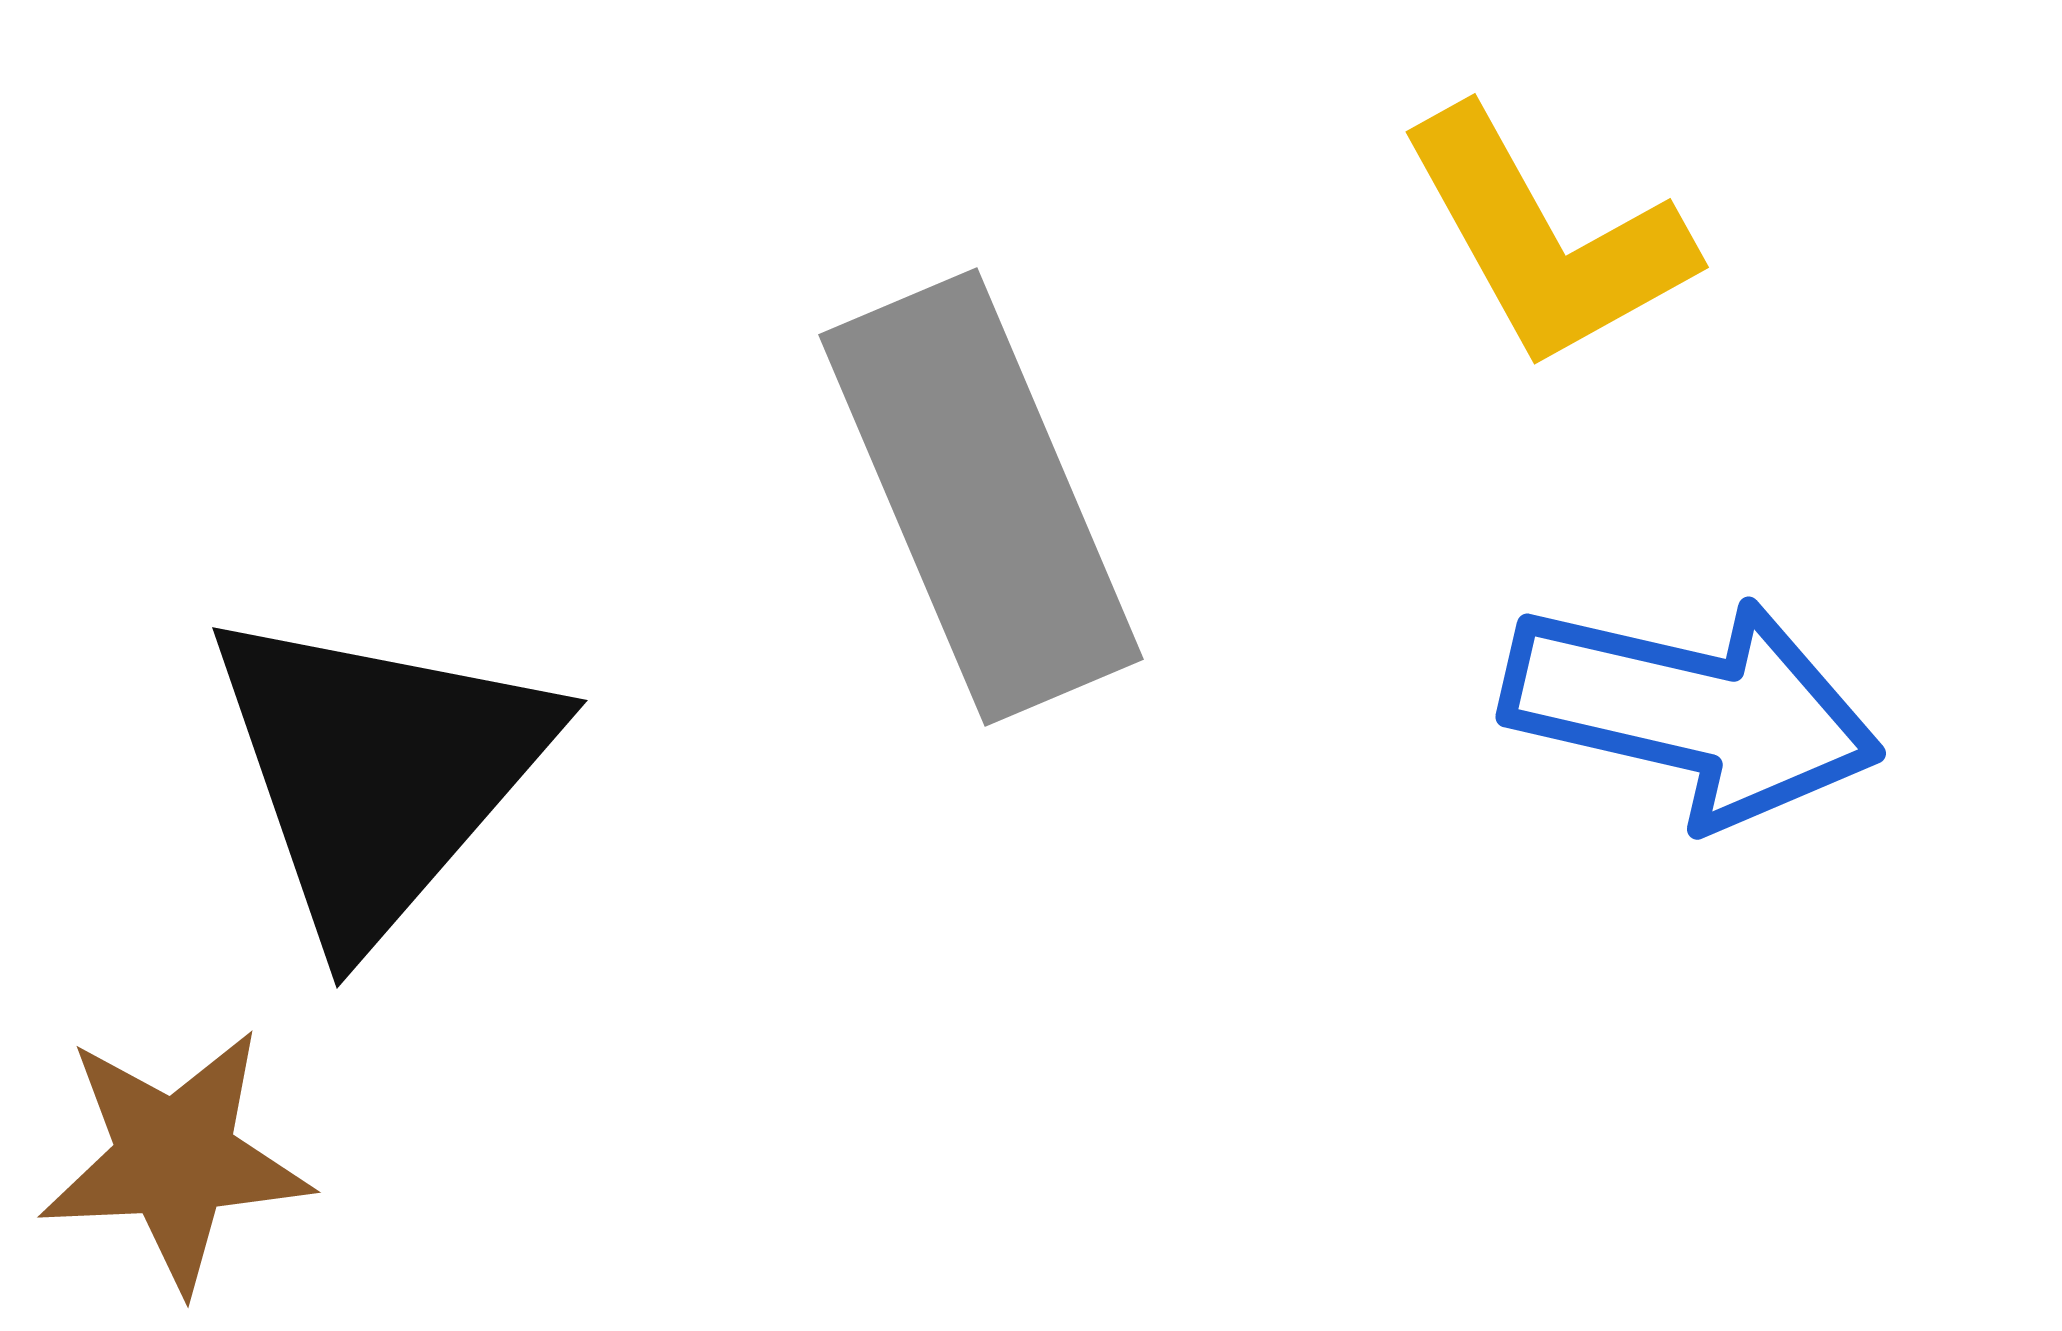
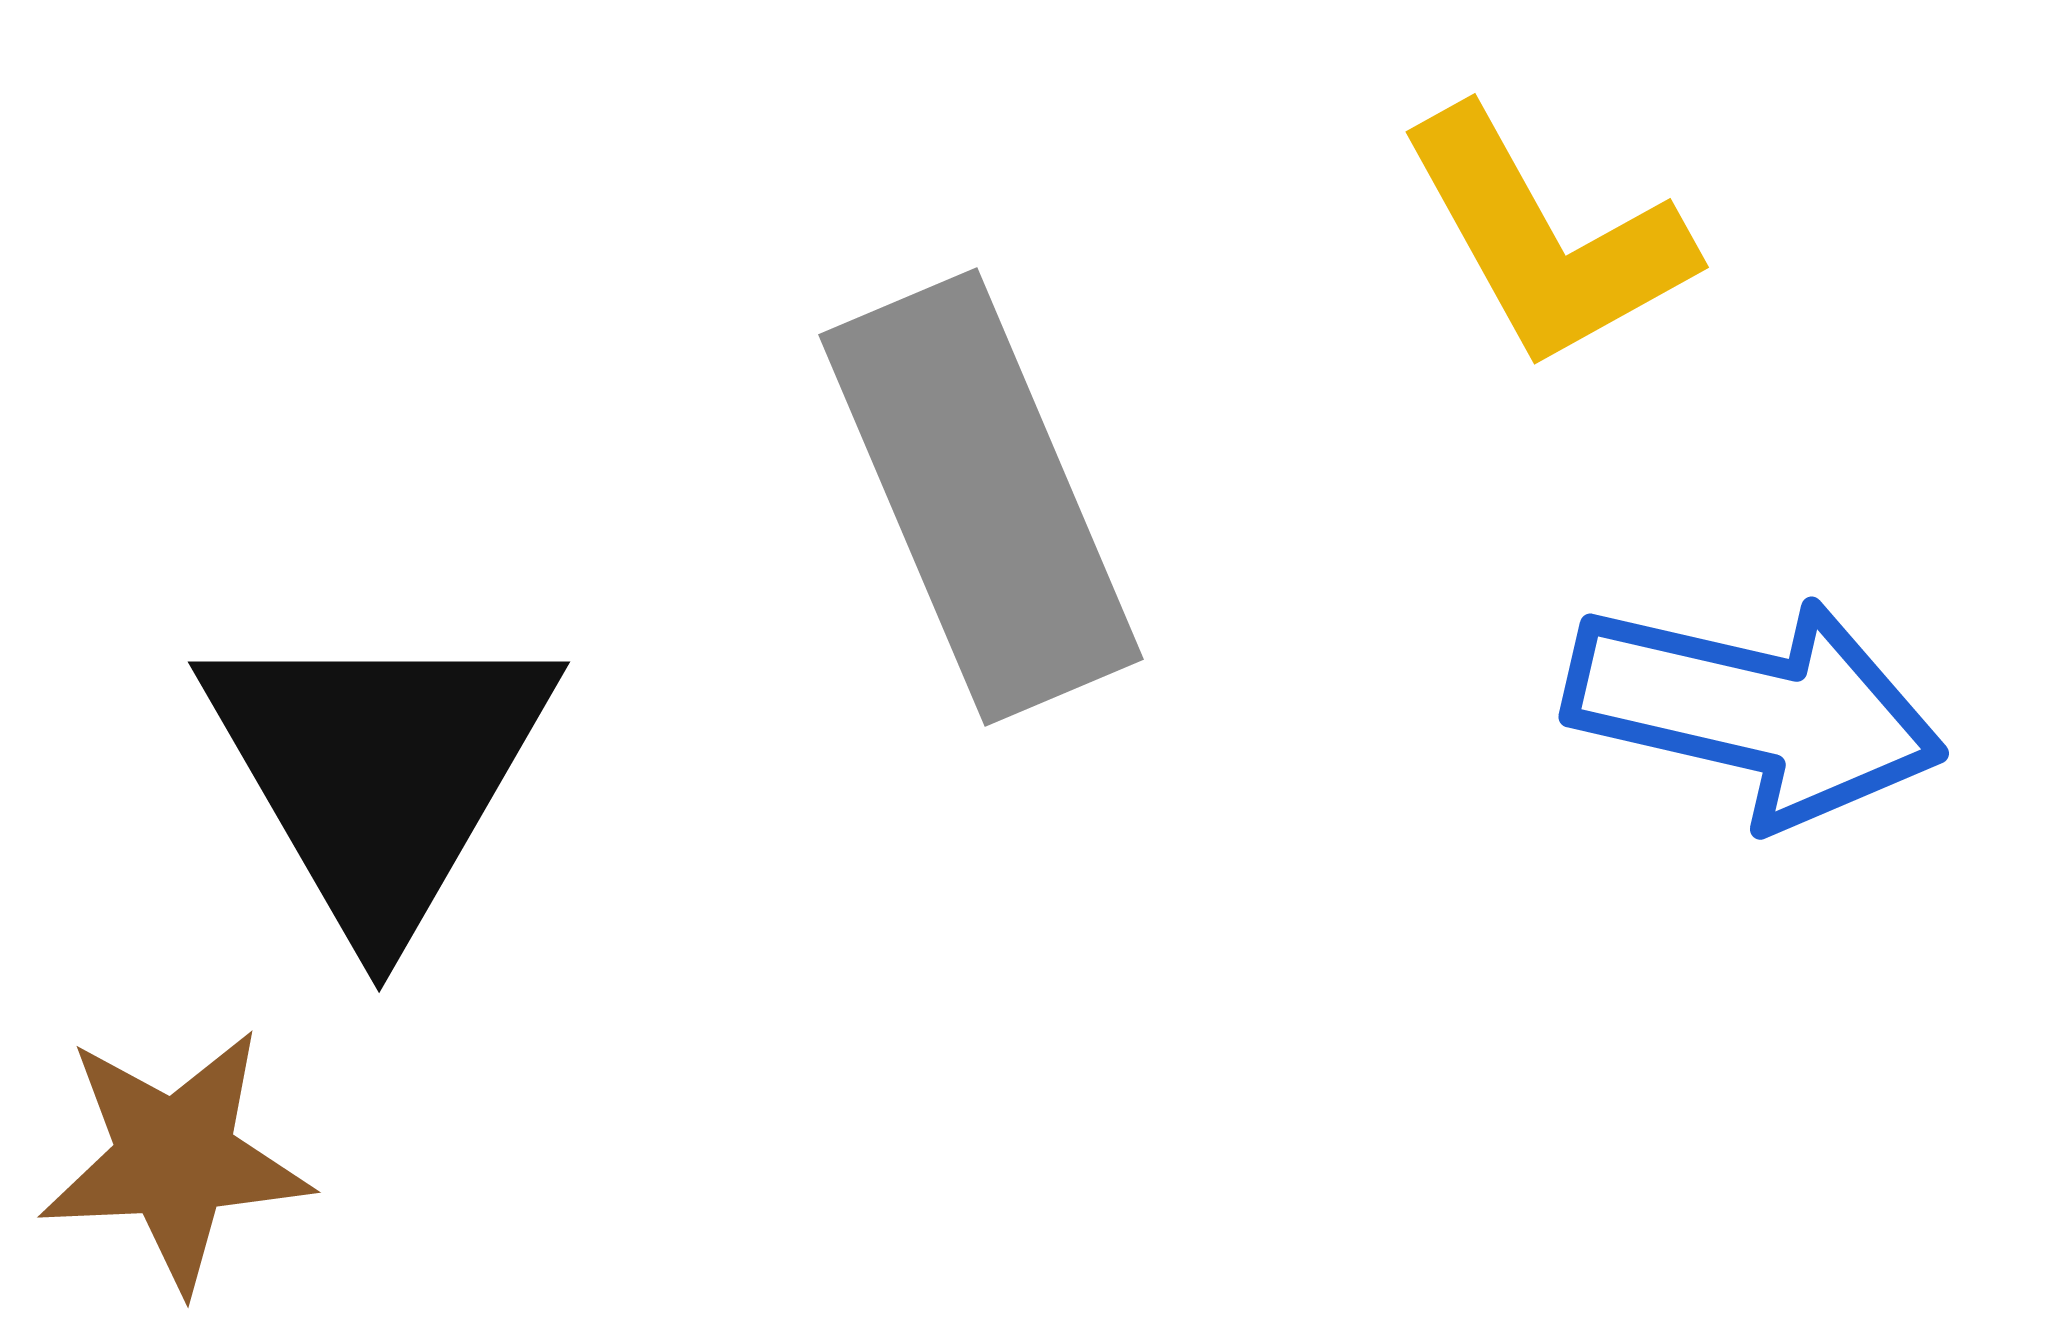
blue arrow: moved 63 px right
black triangle: rotated 11 degrees counterclockwise
